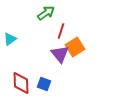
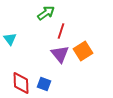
cyan triangle: rotated 32 degrees counterclockwise
orange square: moved 8 px right, 4 px down
